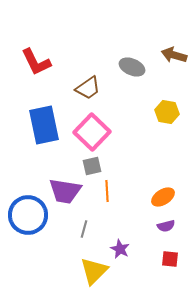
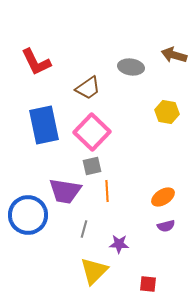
gray ellipse: moved 1 px left; rotated 15 degrees counterclockwise
purple star: moved 1 px left, 5 px up; rotated 24 degrees counterclockwise
red square: moved 22 px left, 25 px down
